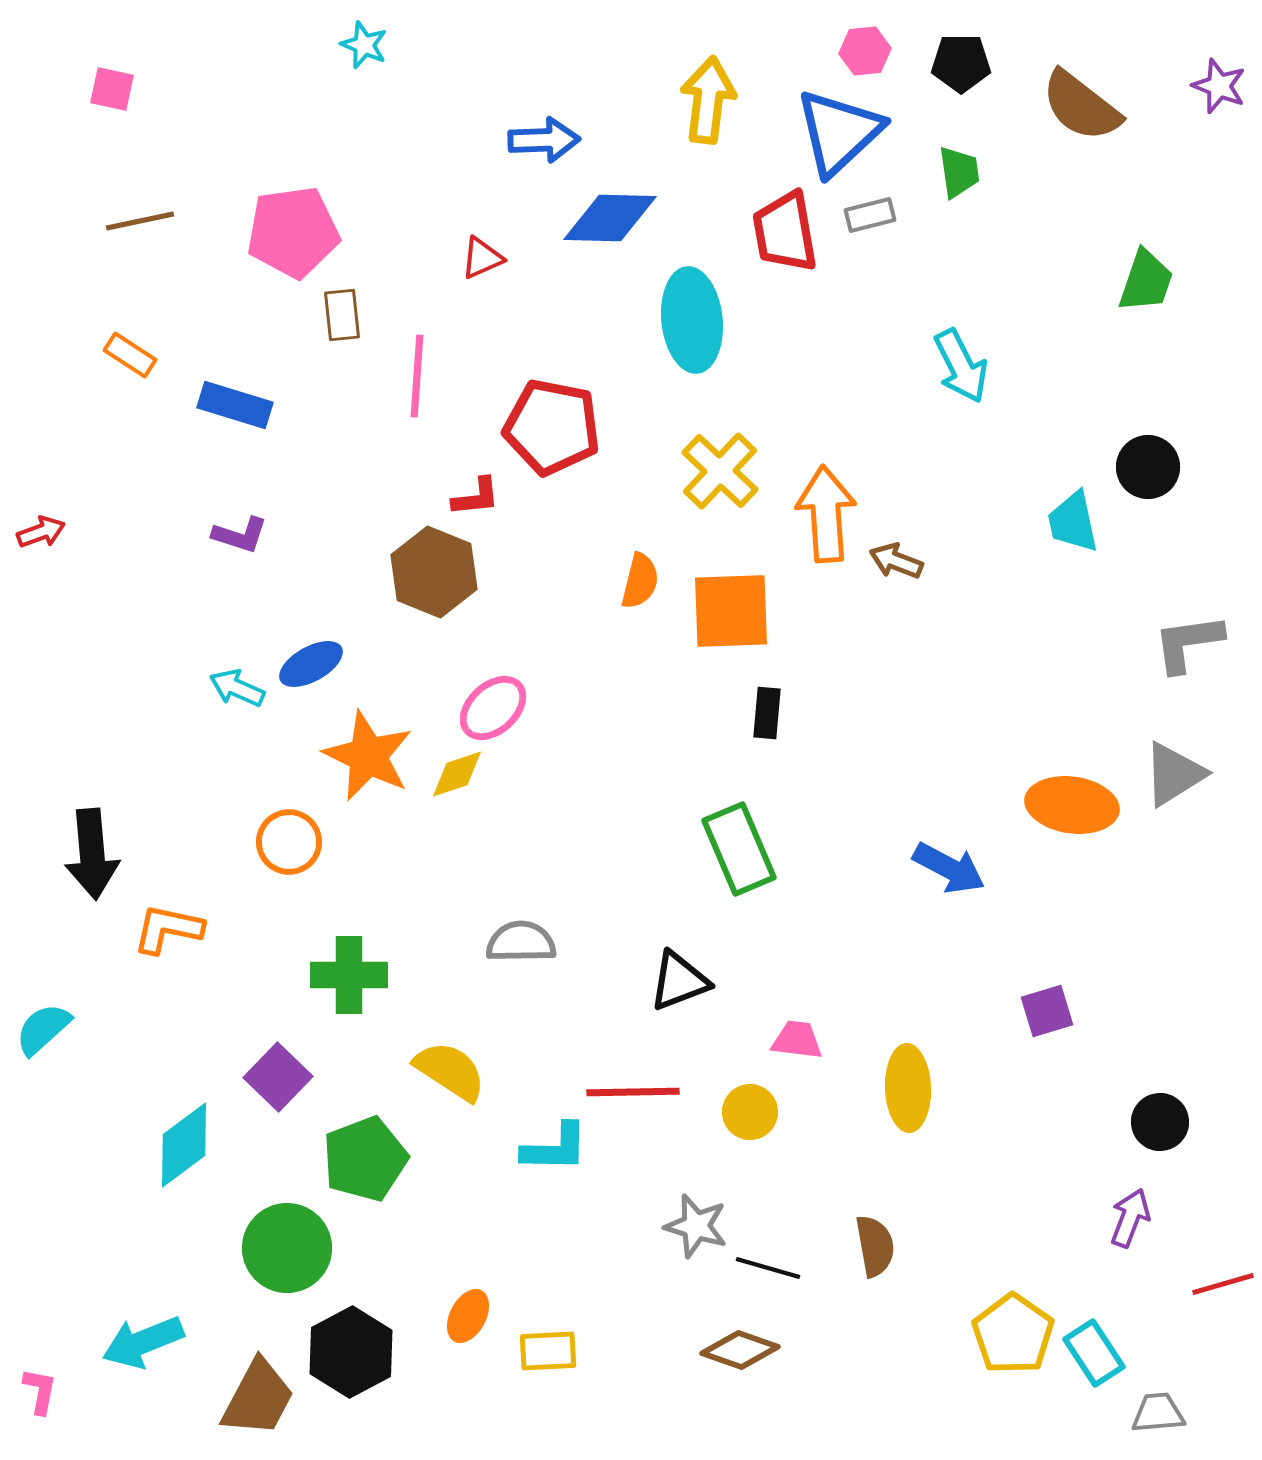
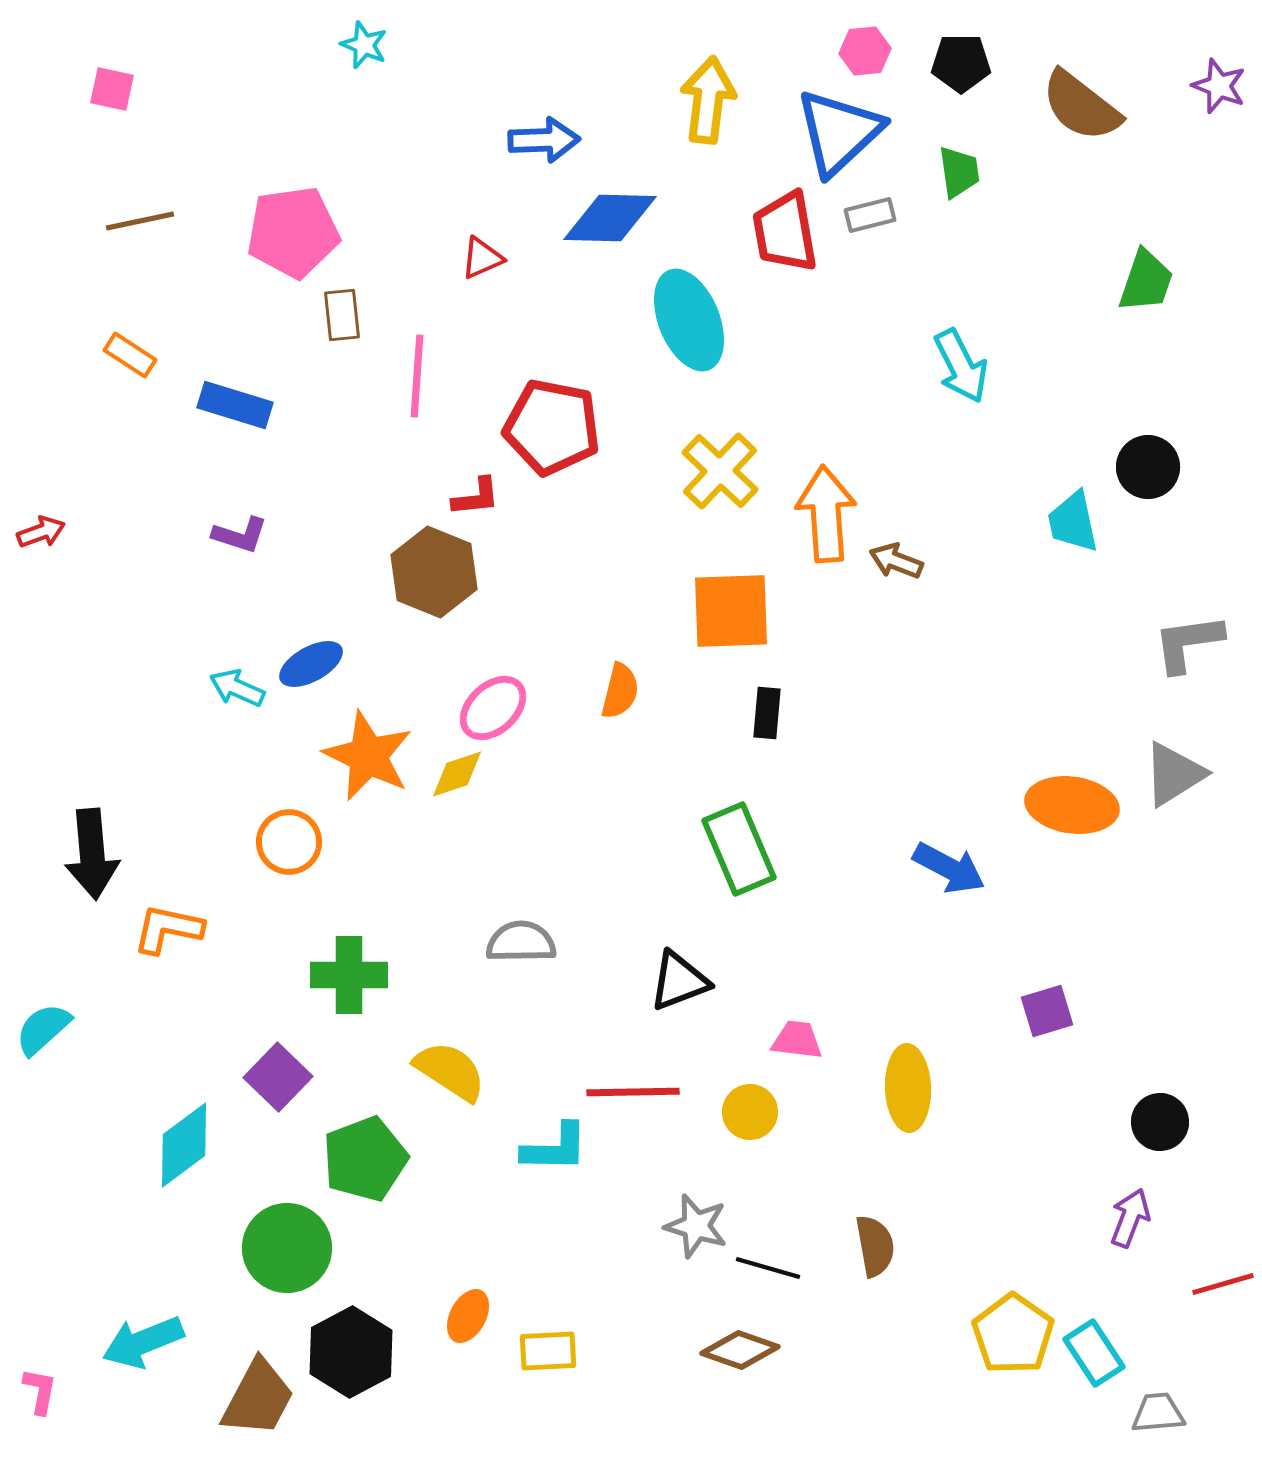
cyan ellipse at (692, 320): moved 3 px left; rotated 16 degrees counterclockwise
orange semicircle at (640, 581): moved 20 px left, 110 px down
